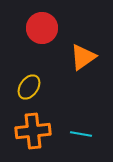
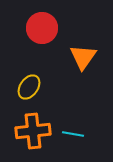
orange triangle: rotated 20 degrees counterclockwise
cyan line: moved 8 px left
